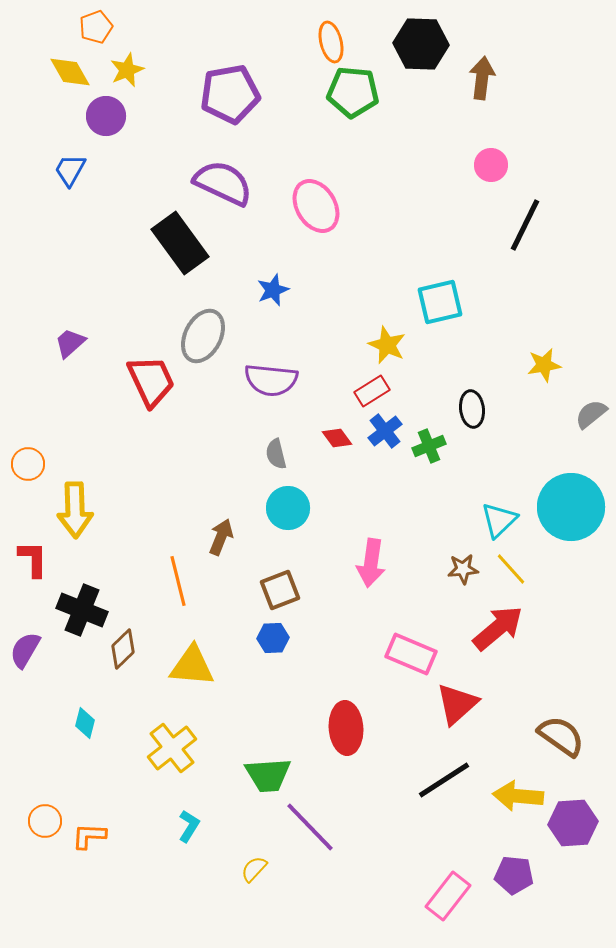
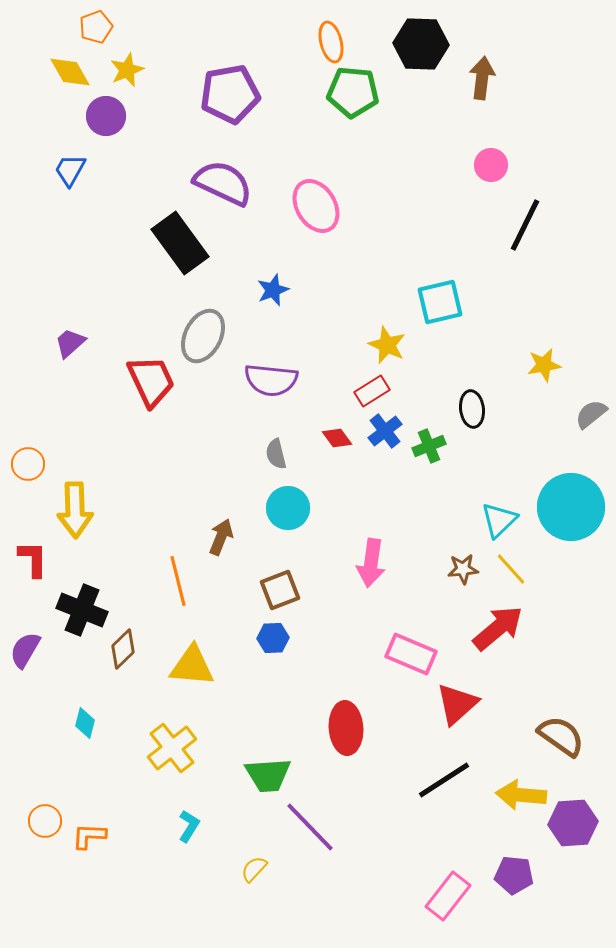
yellow arrow at (518, 796): moved 3 px right, 1 px up
